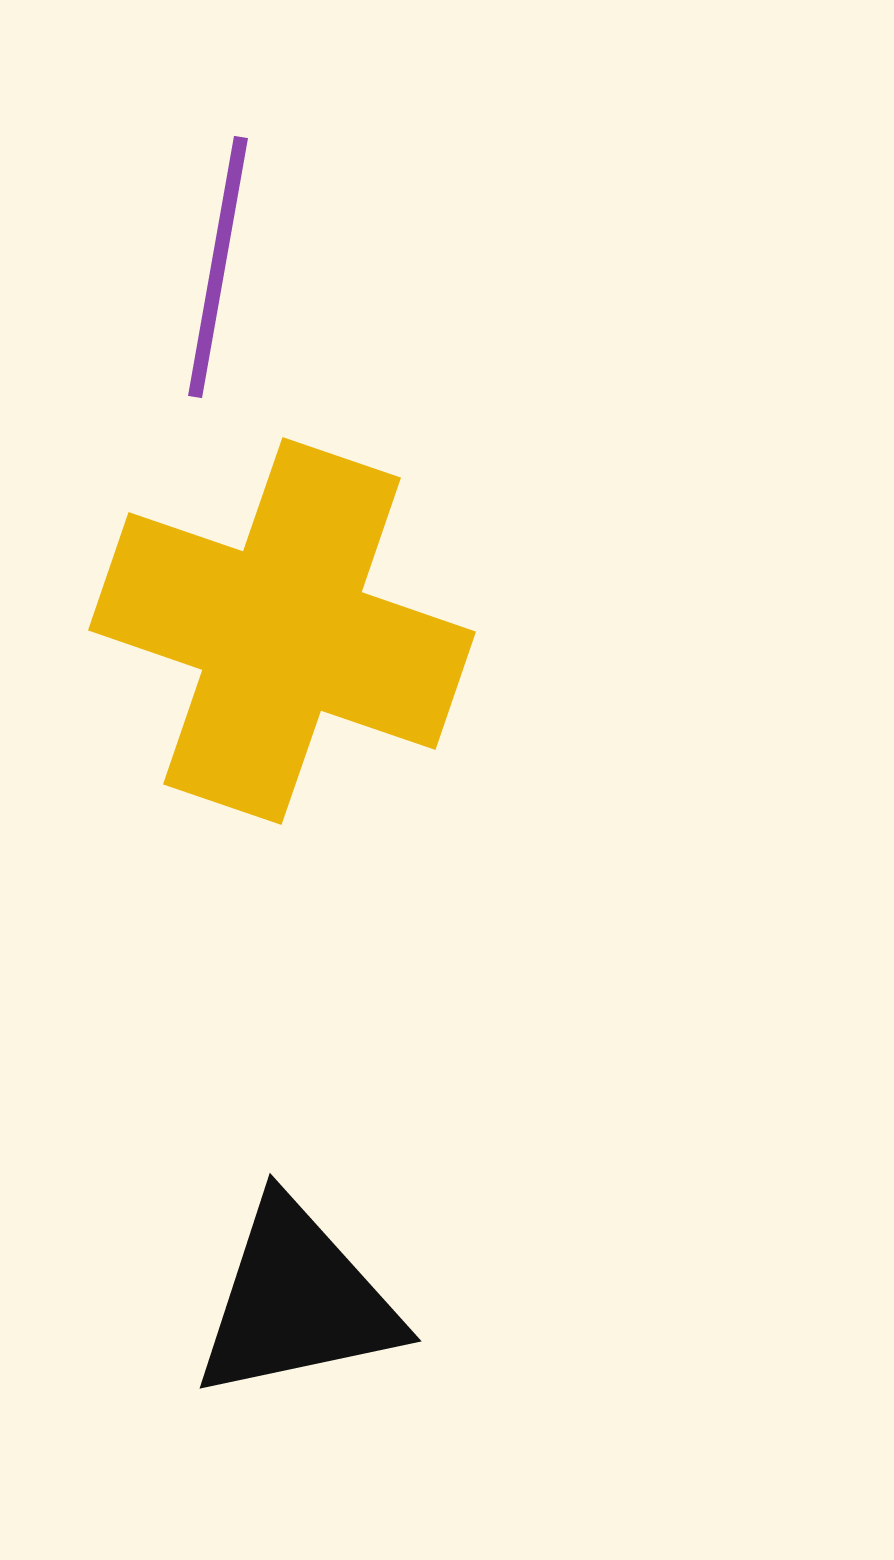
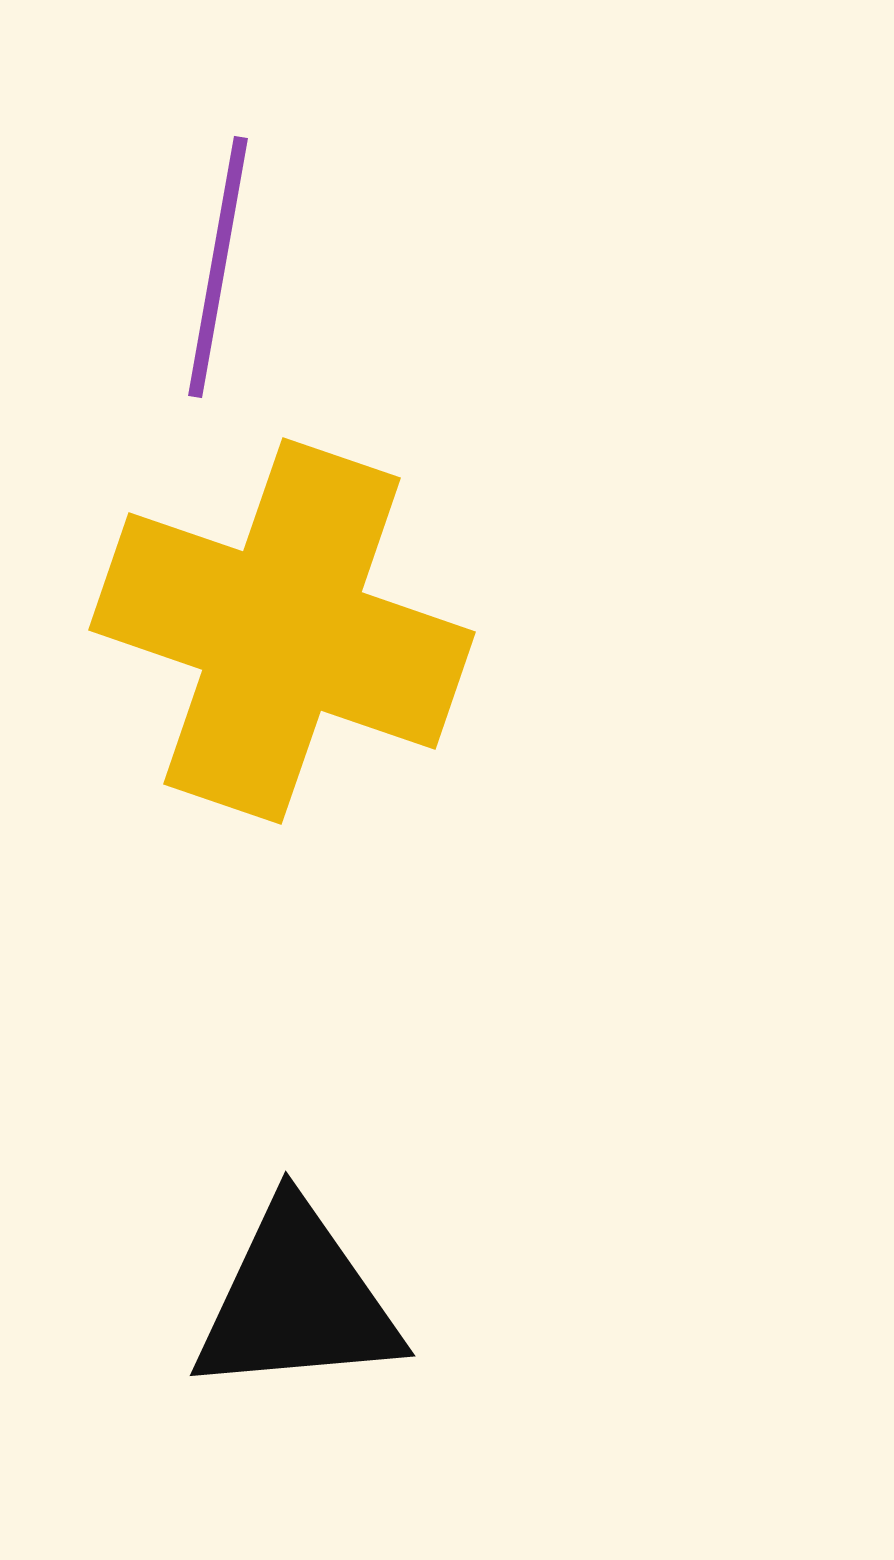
black triangle: rotated 7 degrees clockwise
